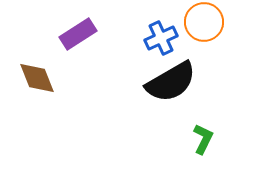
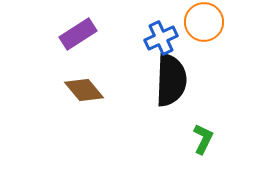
brown diamond: moved 47 px right, 12 px down; rotated 18 degrees counterclockwise
black semicircle: moved 2 px up; rotated 58 degrees counterclockwise
